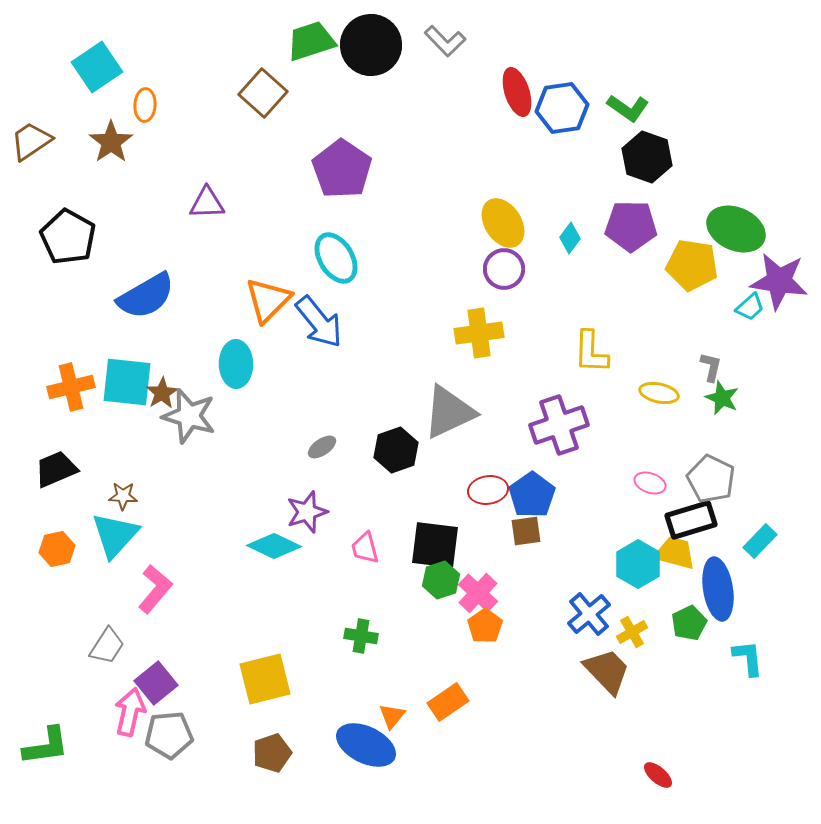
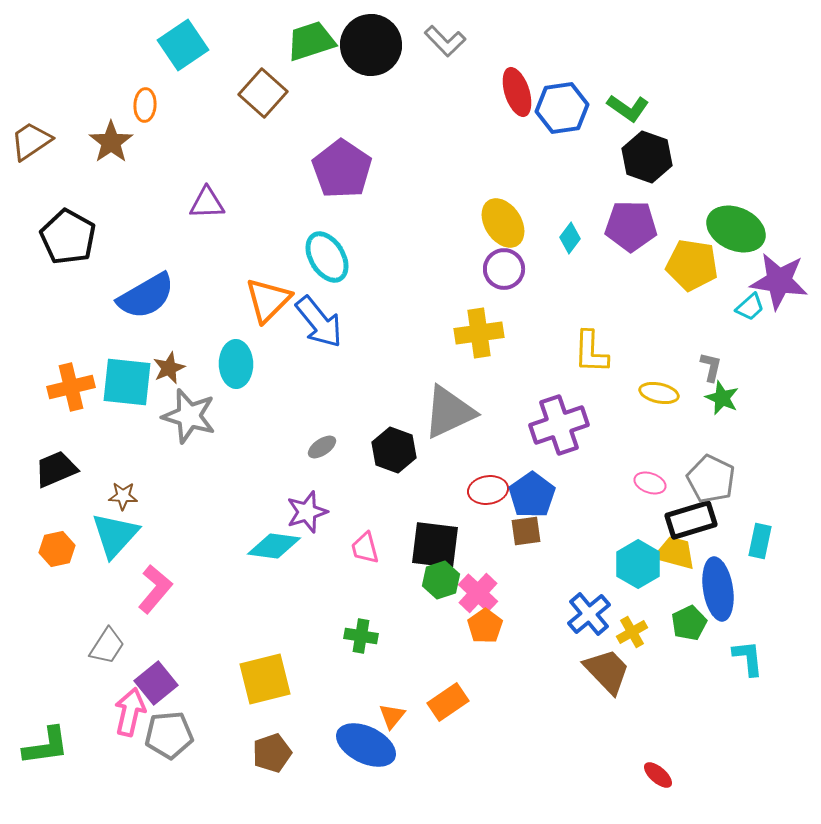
cyan square at (97, 67): moved 86 px right, 22 px up
cyan ellipse at (336, 258): moved 9 px left, 1 px up
brown star at (162, 393): moved 7 px right, 25 px up; rotated 8 degrees clockwise
black hexagon at (396, 450): moved 2 px left; rotated 21 degrees counterclockwise
cyan rectangle at (760, 541): rotated 32 degrees counterclockwise
cyan diamond at (274, 546): rotated 18 degrees counterclockwise
